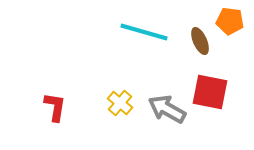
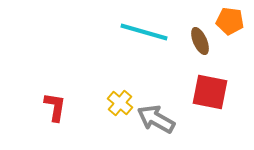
gray arrow: moved 11 px left, 10 px down
